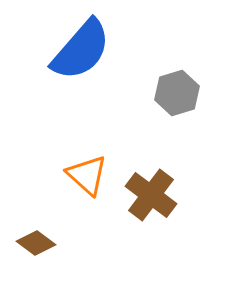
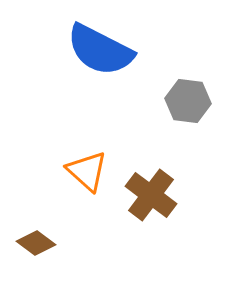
blue semicircle: moved 19 px right; rotated 76 degrees clockwise
gray hexagon: moved 11 px right, 8 px down; rotated 24 degrees clockwise
orange triangle: moved 4 px up
